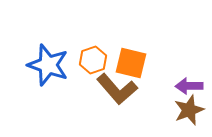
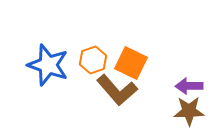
orange square: rotated 12 degrees clockwise
brown L-shape: moved 1 px down
brown star: moved 1 px down; rotated 20 degrees clockwise
